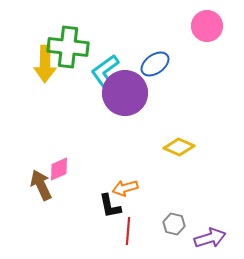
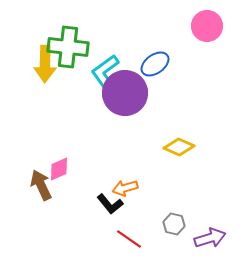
black L-shape: moved 2 px up; rotated 28 degrees counterclockwise
red line: moved 1 px right, 8 px down; rotated 60 degrees counterclockwise
